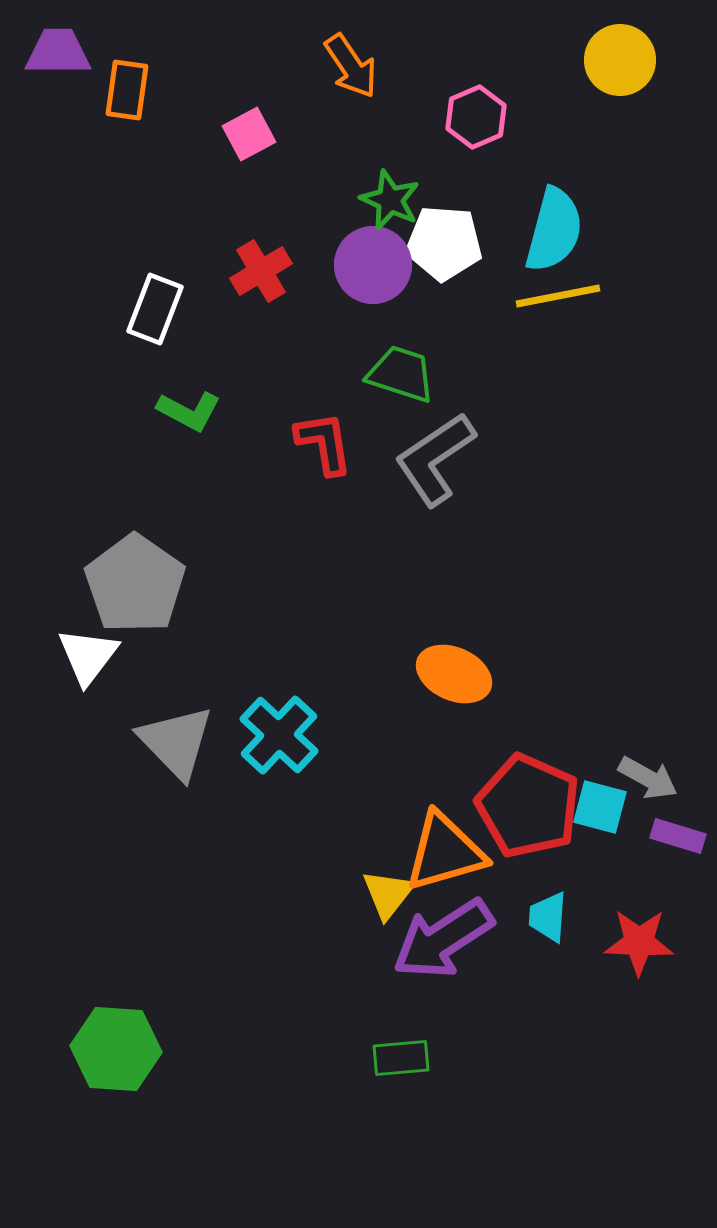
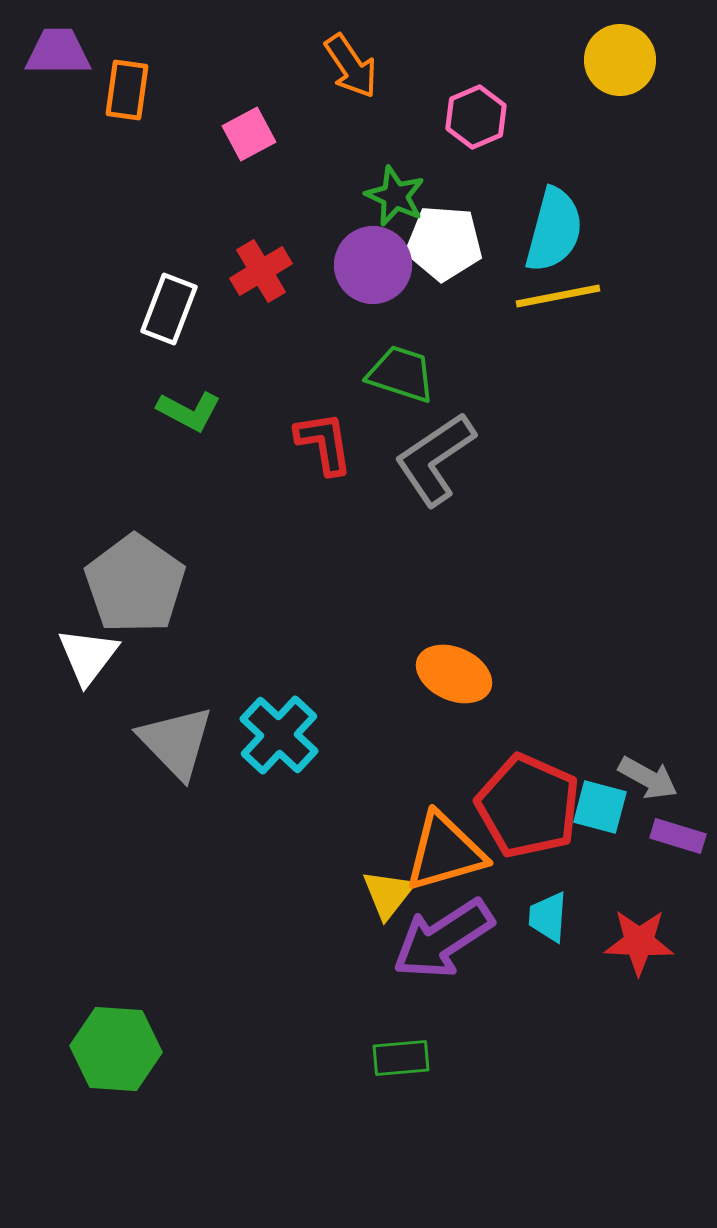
green star: moved 5 px right, 4 px up
white rectangle: moved 14 px right
